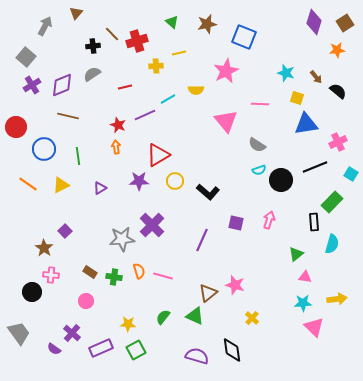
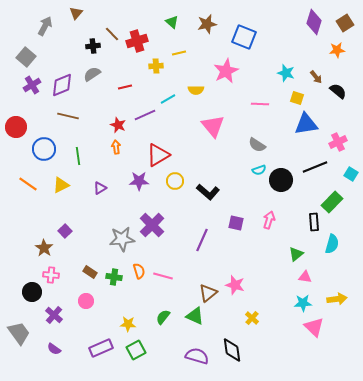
pink triangle at (226, 121): moved 13 px left, 5 px down
purple cross at (72, 333): moved 18 px left, 18 px up
